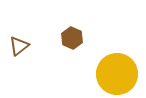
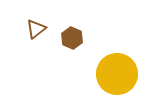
brown triangle: moved 17 px right, 17 px up
